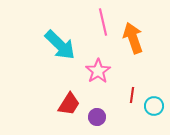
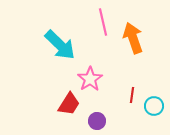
pink star: moved 8 px left, 8 px down
purple circle: moved 4 px down
